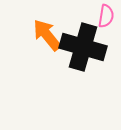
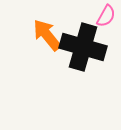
pink semicircle: rotated 20 degrees clockwise
